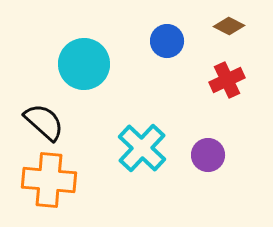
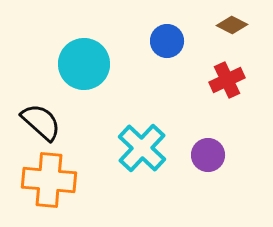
brown diamond: moved 3 px right, 1 px up
black semicircle: moved 3 px left
